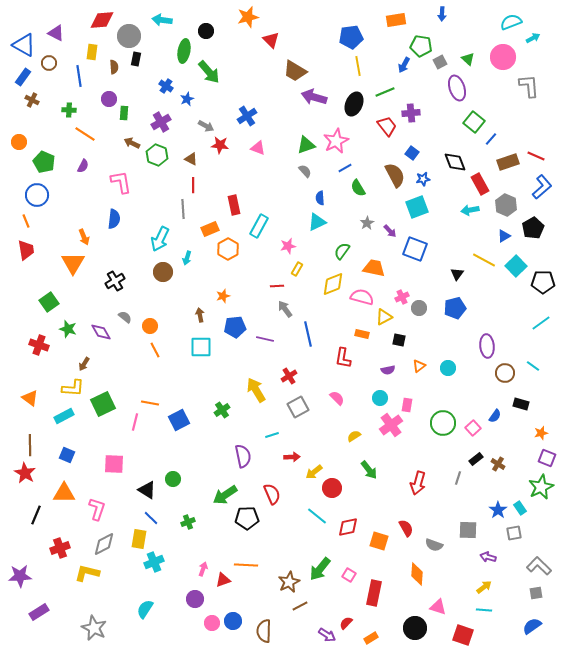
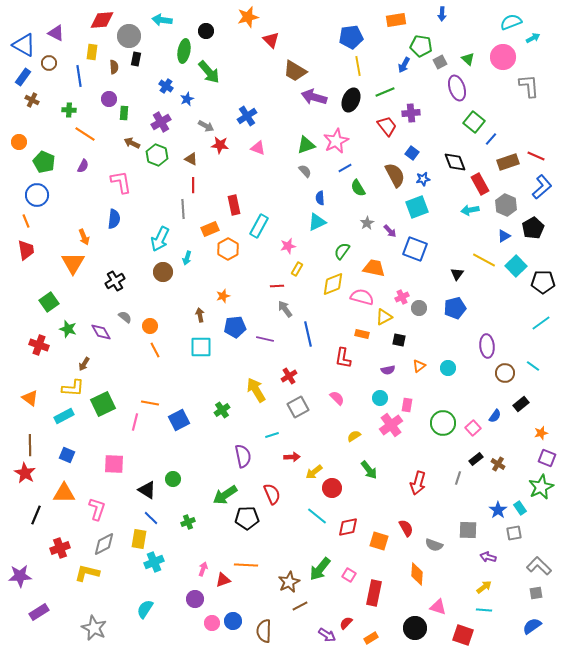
black ellipse at (354, 104): moved 3 px left, 4 px up
black rectangle at (521, 404): rotated 56 degrees counterclockwise
